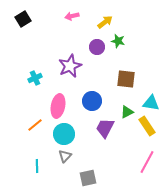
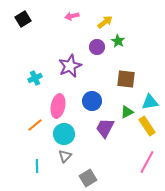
green star: rotated 16 degrees clockwise
cyan triangle: moved 1 px left, 1 px up; rotated 18 degrees counterclockwise
gray square: rotated 18 degrees counterclockwise
